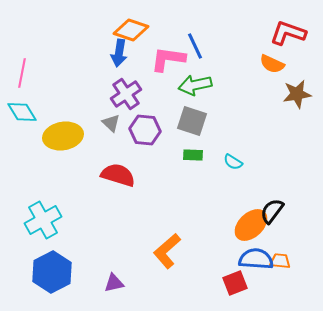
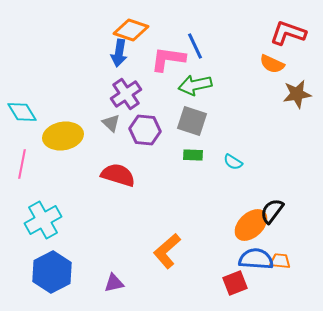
pink line: moved 91 px down
